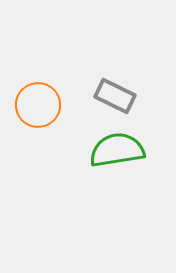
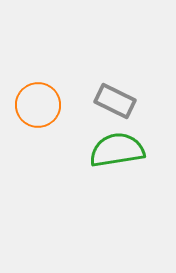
gray rectangle: moved 5 px down
